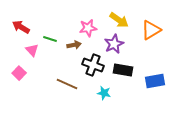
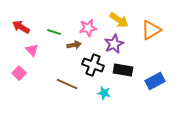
green line: moved 4 px right, 7 px up
blue rectangle: rotated 18 degrees counterclockwise
